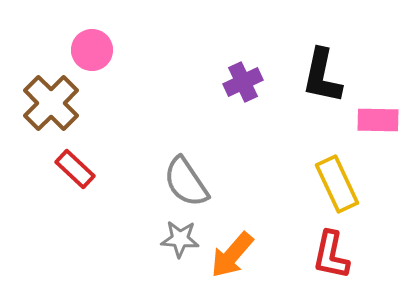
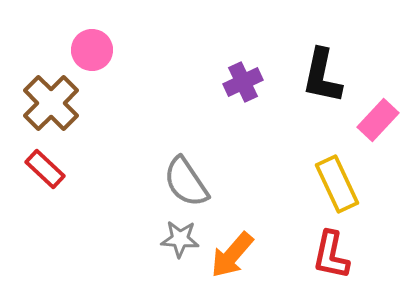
pink rectangle: rotated 48 degrees counterclockwise
red rectangle: moved 30 px left
